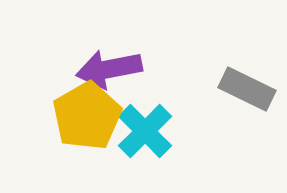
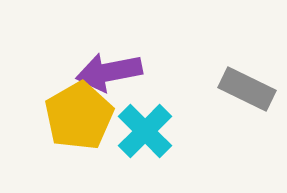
purple arrow: moved 3 px down
yellow pentagon: moved 8 px left
